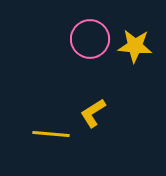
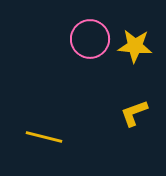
yellow L-shape: moved 41 px right; rotated 12 degrees clockwise
yellow line: moved 7 px left, 3 px down; rotated 9 degrees clockwise
